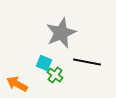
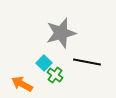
gray star: rotated 8 degrees clockwise
cyan square: rotated 21 degrees clockwise
orange arrow: moved 5 px right
